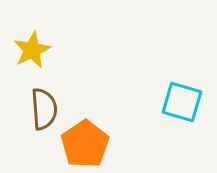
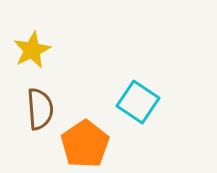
cyan square: moved 44 px left; rotated 18 degrees clockwise
brown semicircle: moved 4 px left
